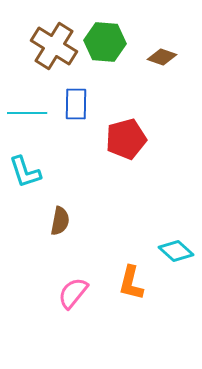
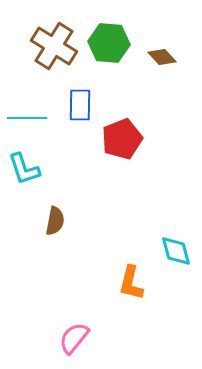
green hexagon: moved 4 px right, 1 px down
brown diamond: rotated 28 degrees clockwise
blue rectangle: moved 4 px right, 1 px down
cyan line: moved 5 px down
red pentagon: moved 4 px left; rotated 6 degrees counterclockwise
cyan L-shape: moved 1 px left, 3 px up
brown semicircle: moved 5 px left
cyan diamond: rotated 32 degrees clockwise
pink semicircle: moved 1 px right, 45 px down
